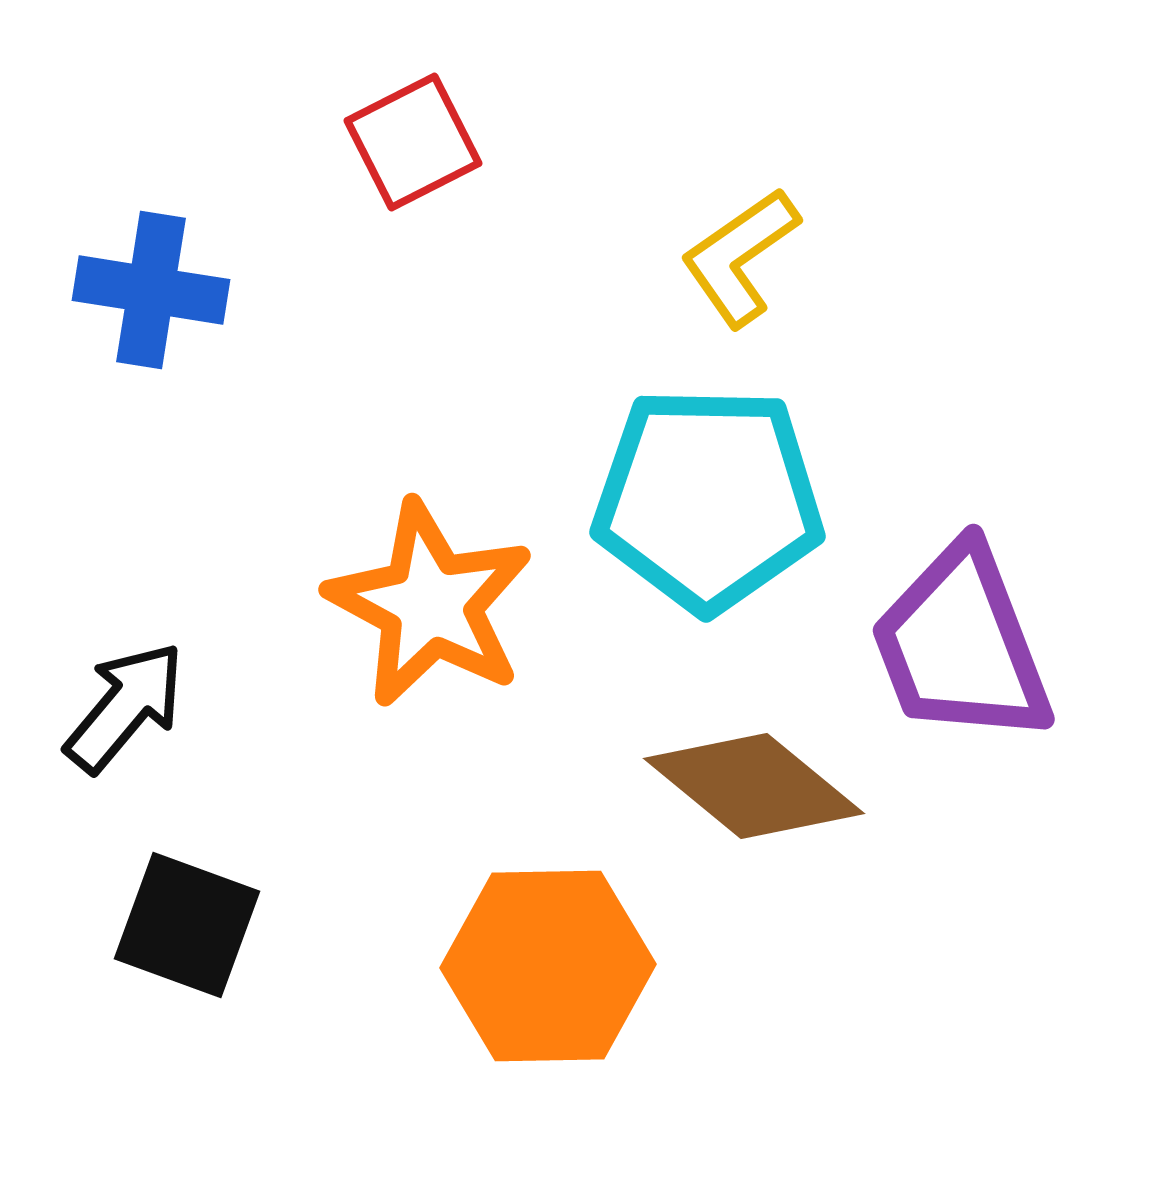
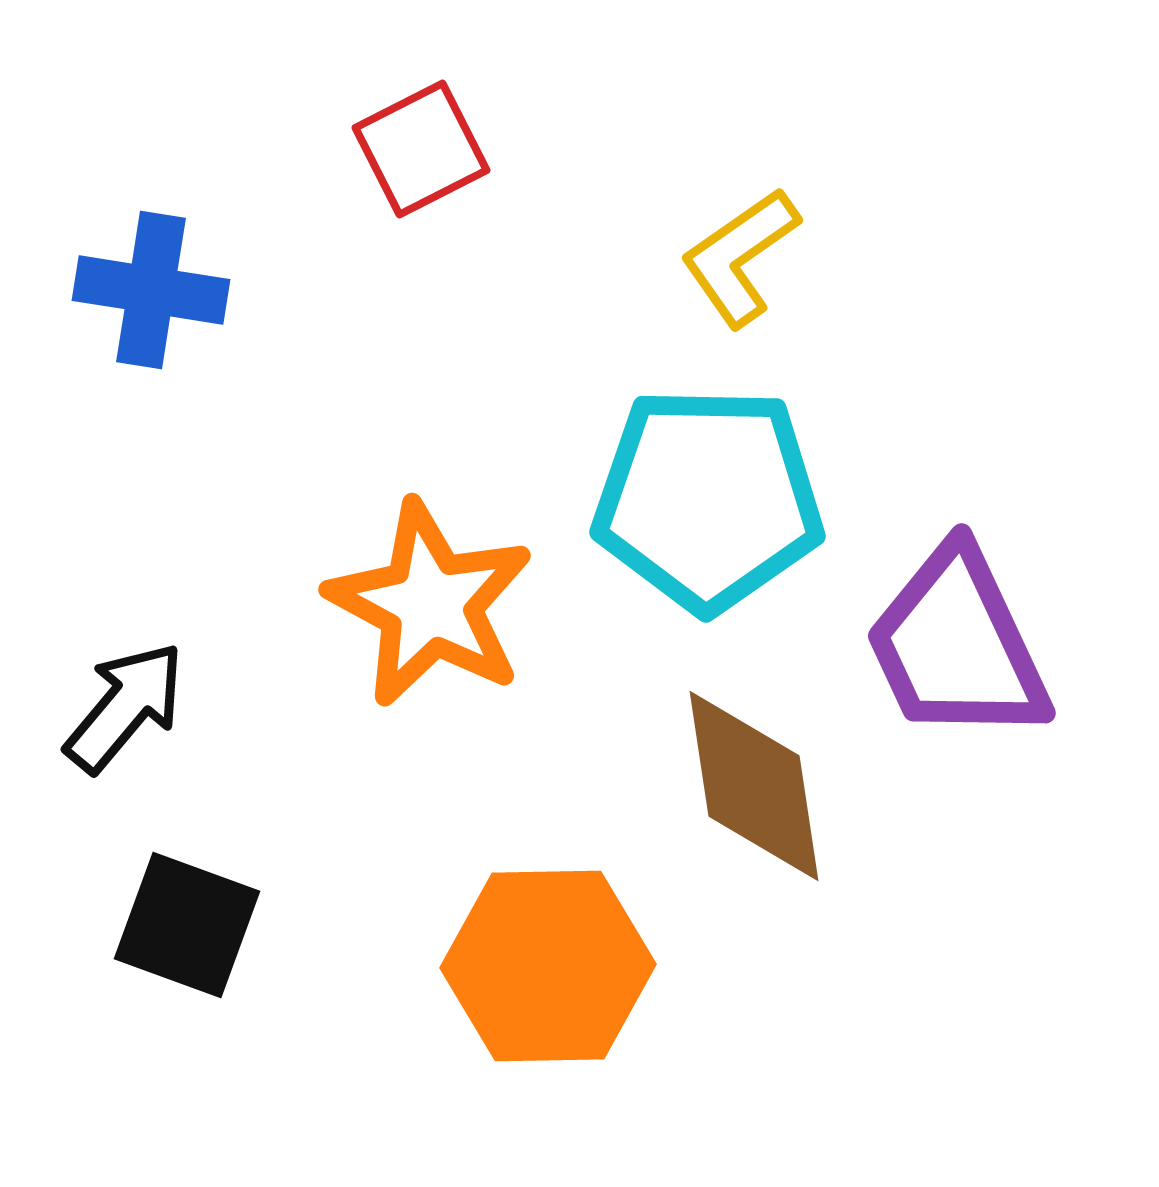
red square: moved 8 px right, 7 px down
purple trapezoid: moved 4 px left; rotated 4 degrees counterclockwise
brown diamond: rotated 42 degrees clockwise
